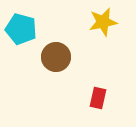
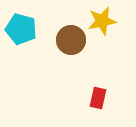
yellow star: moved 1 px left, 1 px up
brown circle: moved 15 px right, 17 px up
